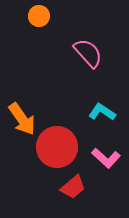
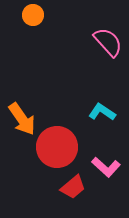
orange circle: moved 6 px left, 1 px up
pink semicircle: moved 20 px right, 11 px up
pink L-shape: moved 9 px down
